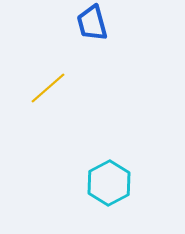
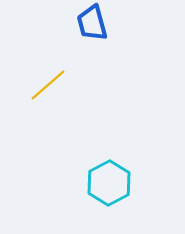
yellow line: moved 3 px up
